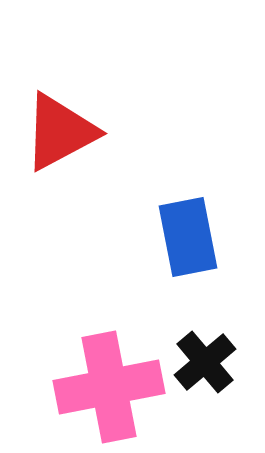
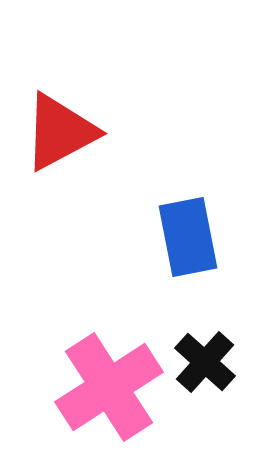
black cross: rotated 8 degrees counterclockwise
pink cross: rotated 22 degrees counterclockwise
